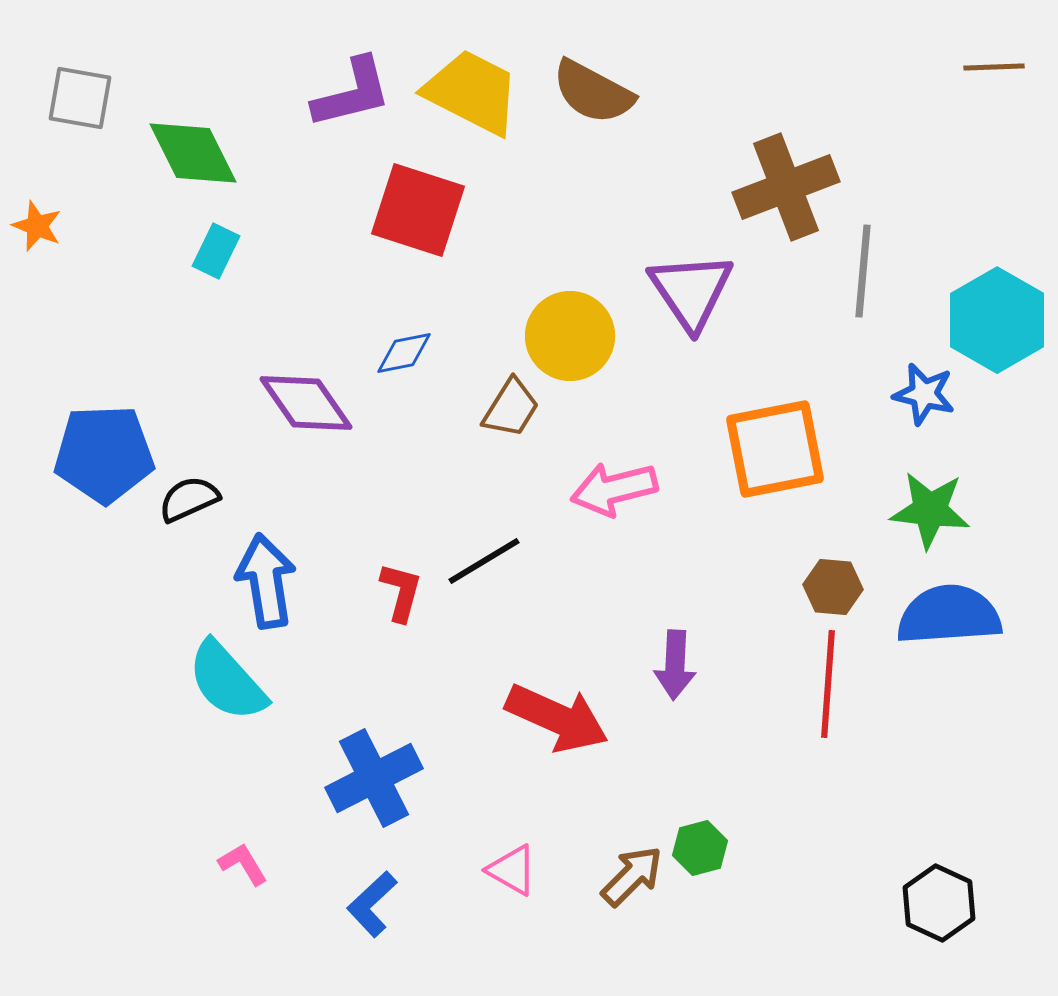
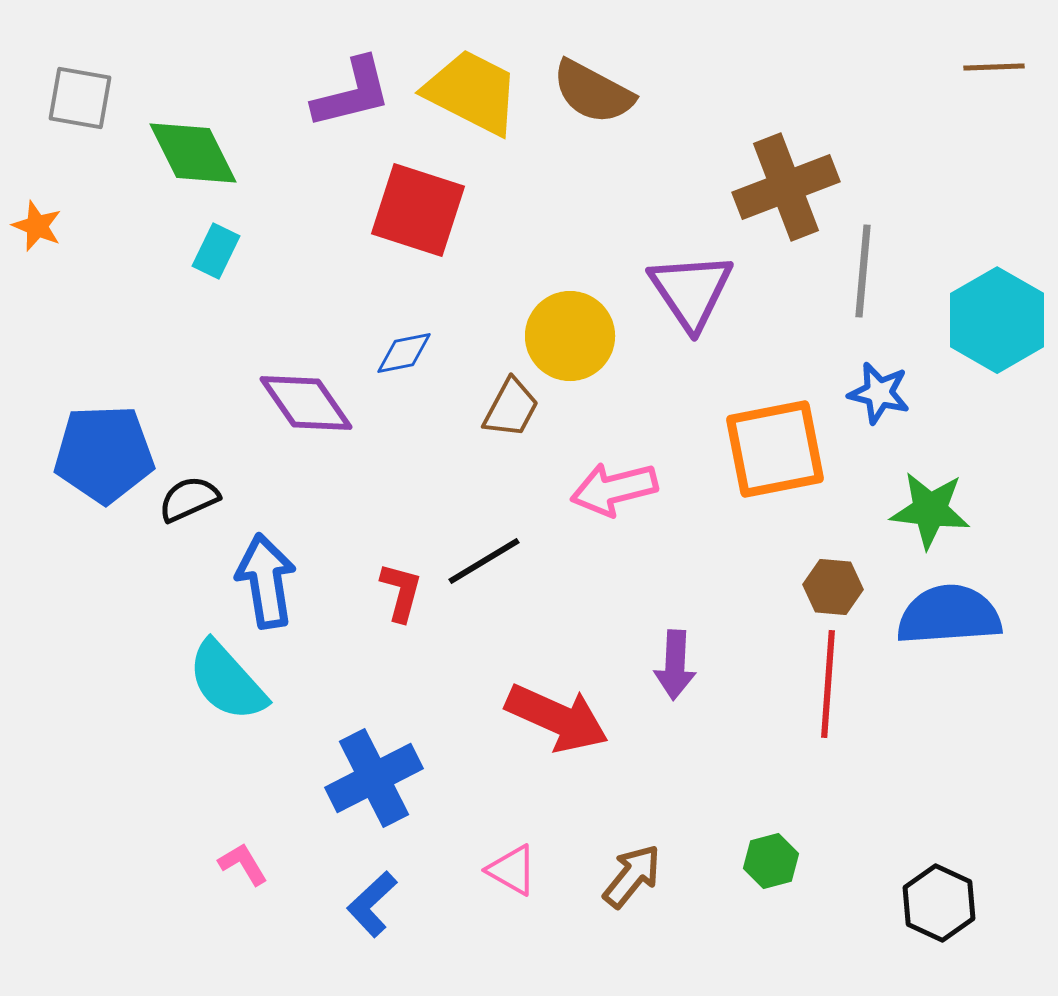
blue star: moved 45 px left, 1 px up
brown trapezoid: rotated 4 degrees counterclockwise
green hexagon: moved 71 px right, 13 px down
brown arrow: rotated 6 degrees counterclockwise
